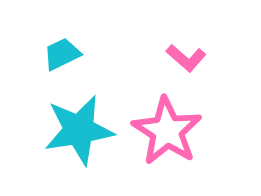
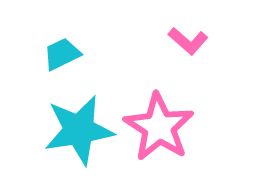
pink L-shape: moved 2 px right, 17 px up
pink star: moved 8 px left, 4 px up
